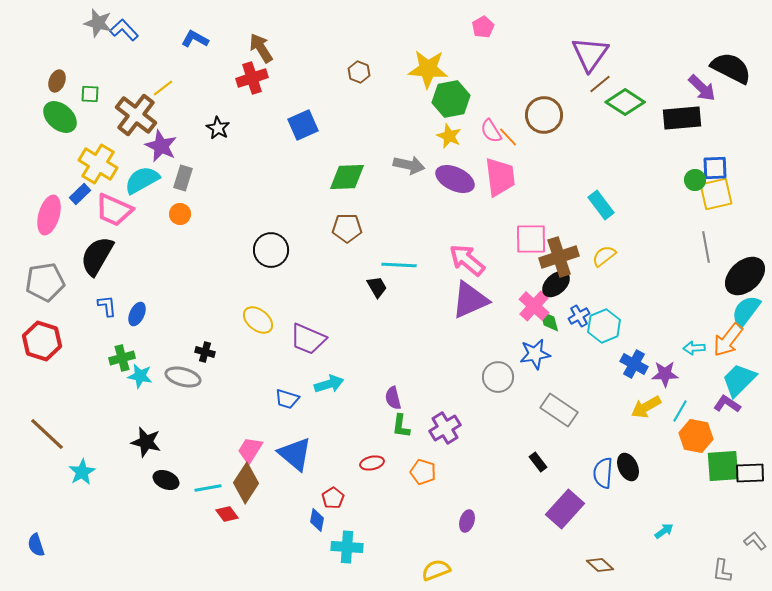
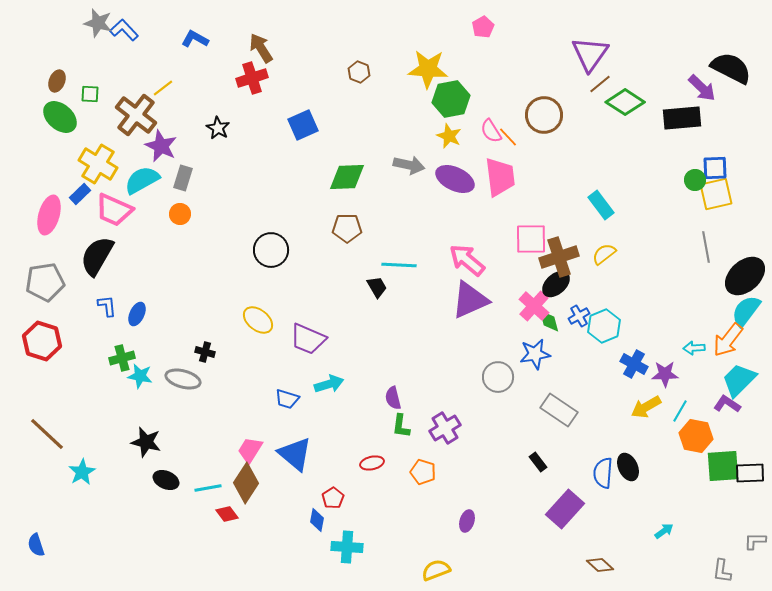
yellow semicircle at (604, 256): moved 2 px up
gray ellipse at (183, 377): moved 2 px down
gray L-shape at (755, 541): rotated 50 degrees counterclockwise
